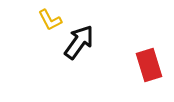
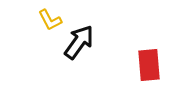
red rectangle: rotated 12 degrees clockwise
